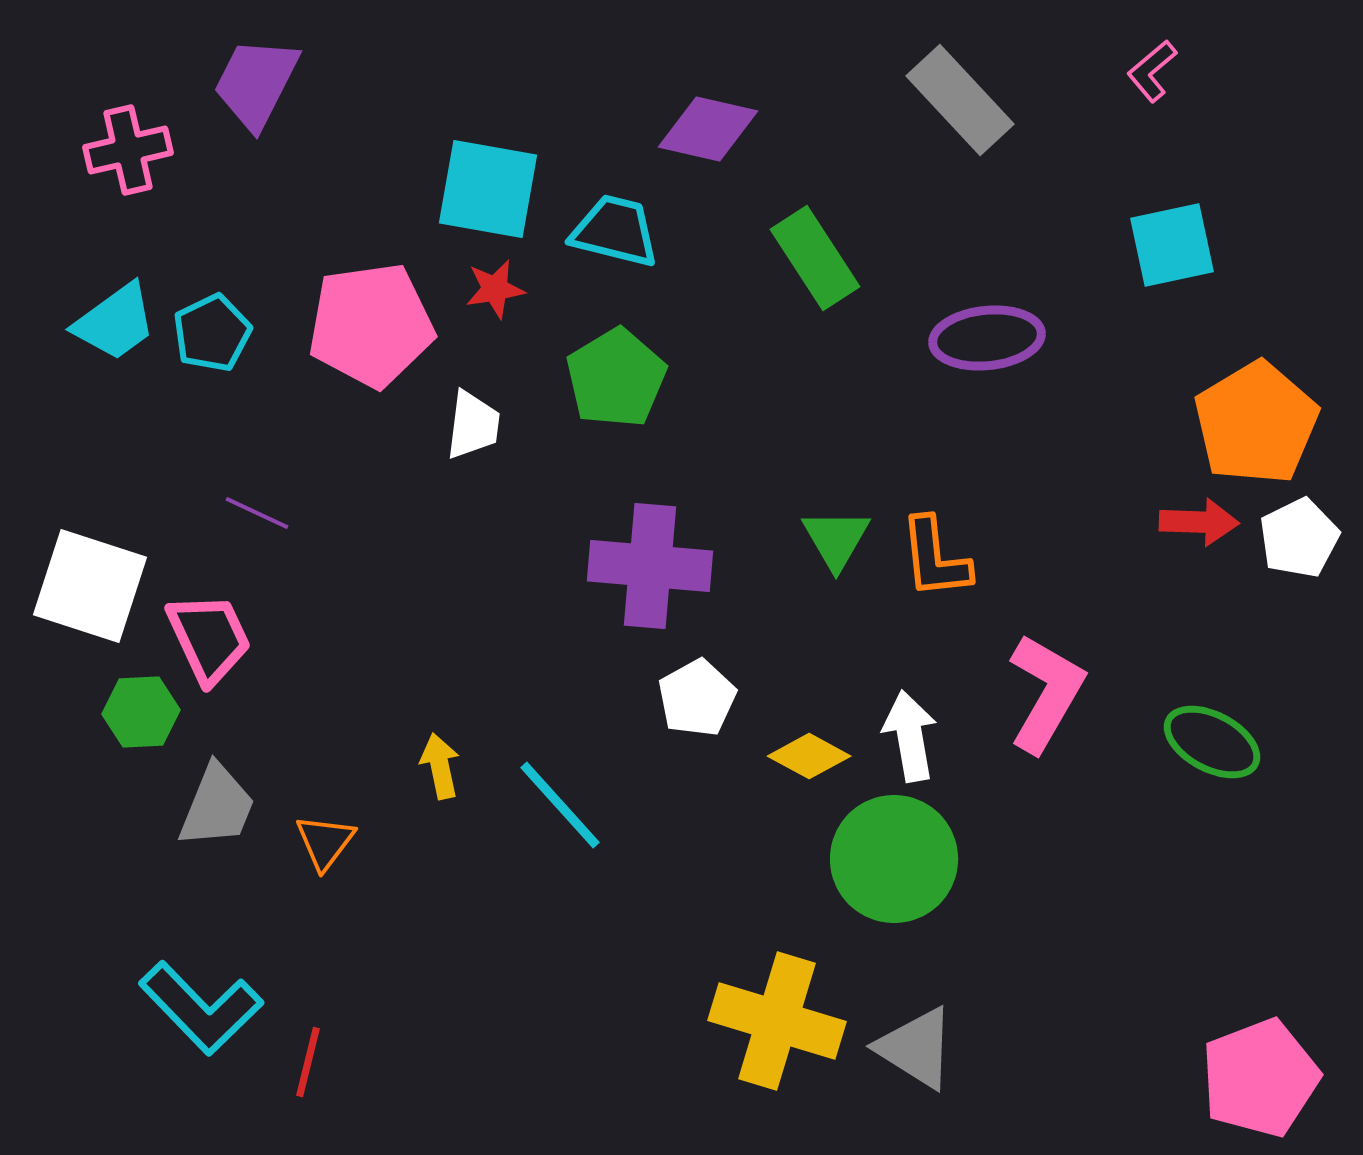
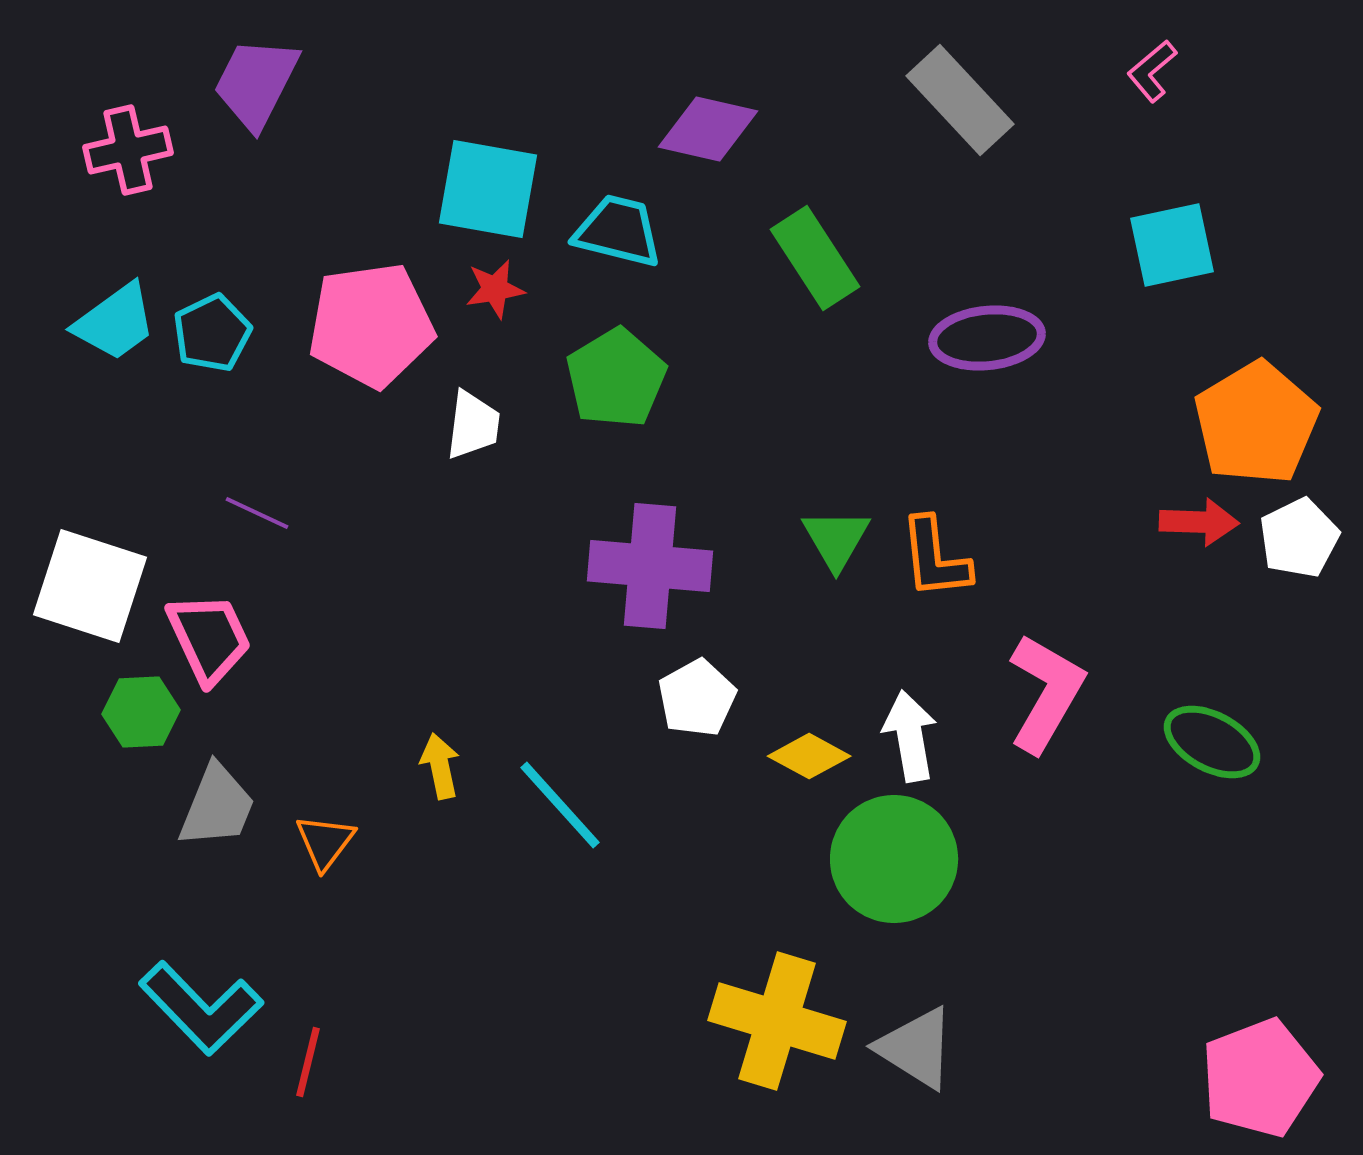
cyan trapezoid at (615, 231): moved 3 px right
